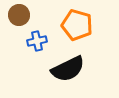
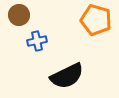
orange pentagon: moved 19 px right, 5 px up
black semicircle: moved 1 px left, 7 px down
